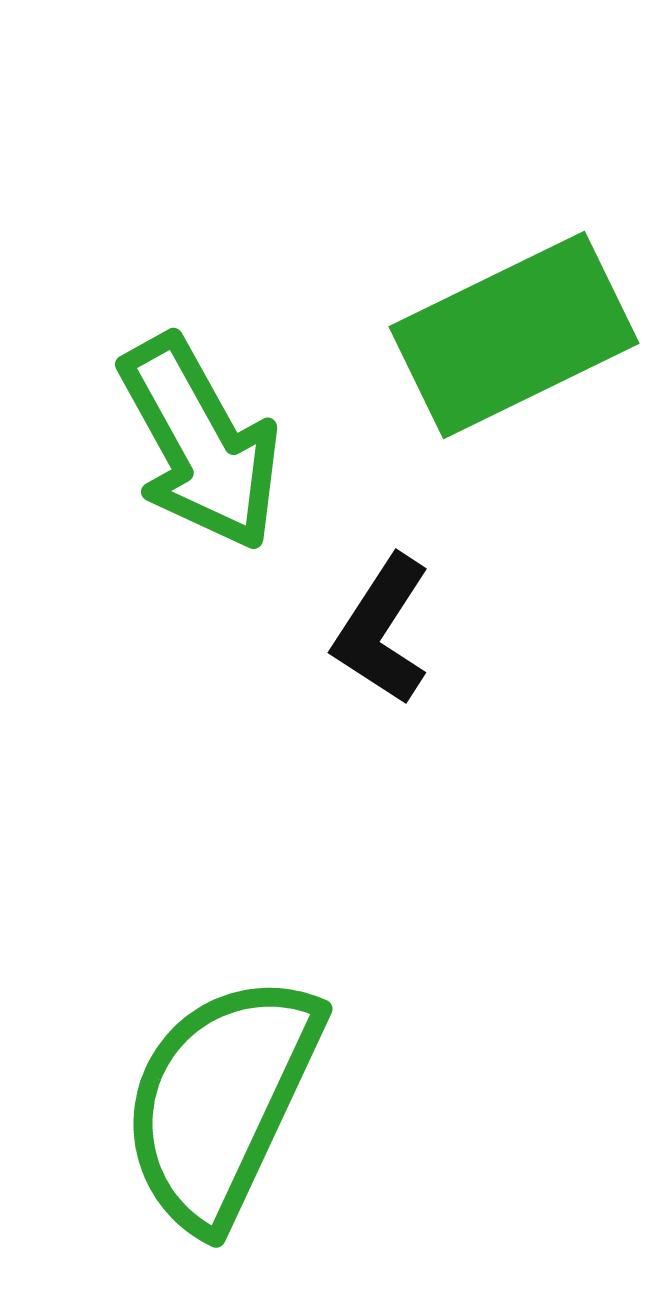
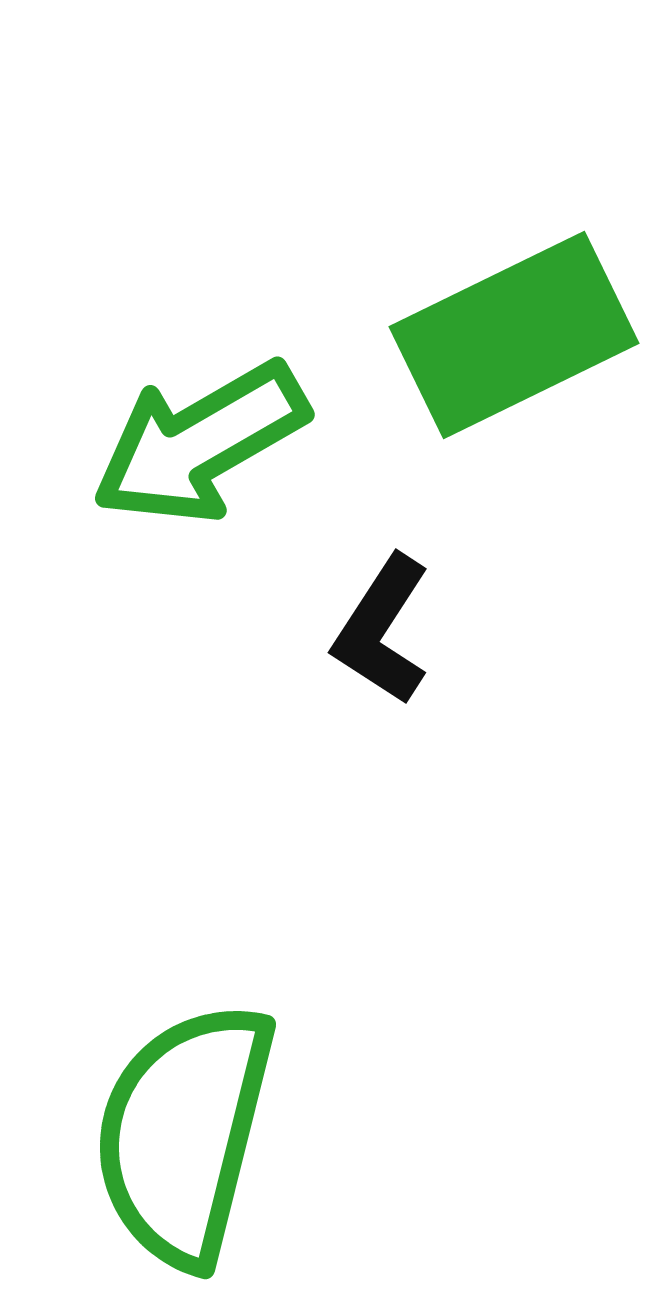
green arrow: rotated 89 degrees clockwise
green semicircle: moved 37 px left, 33 px down; rotated 11 degrees counterclockwise
